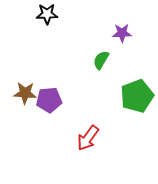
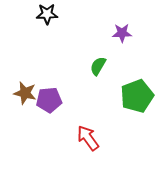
green semicircle: moved 3 px left, 6 px down
brown star: rotated 10 degrees clockwise
red arrow: rotated 108 degrees clockwise
